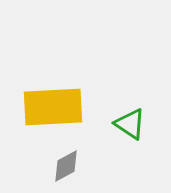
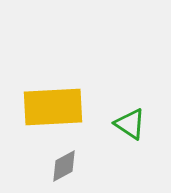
gray diamond: moved 2 px left
